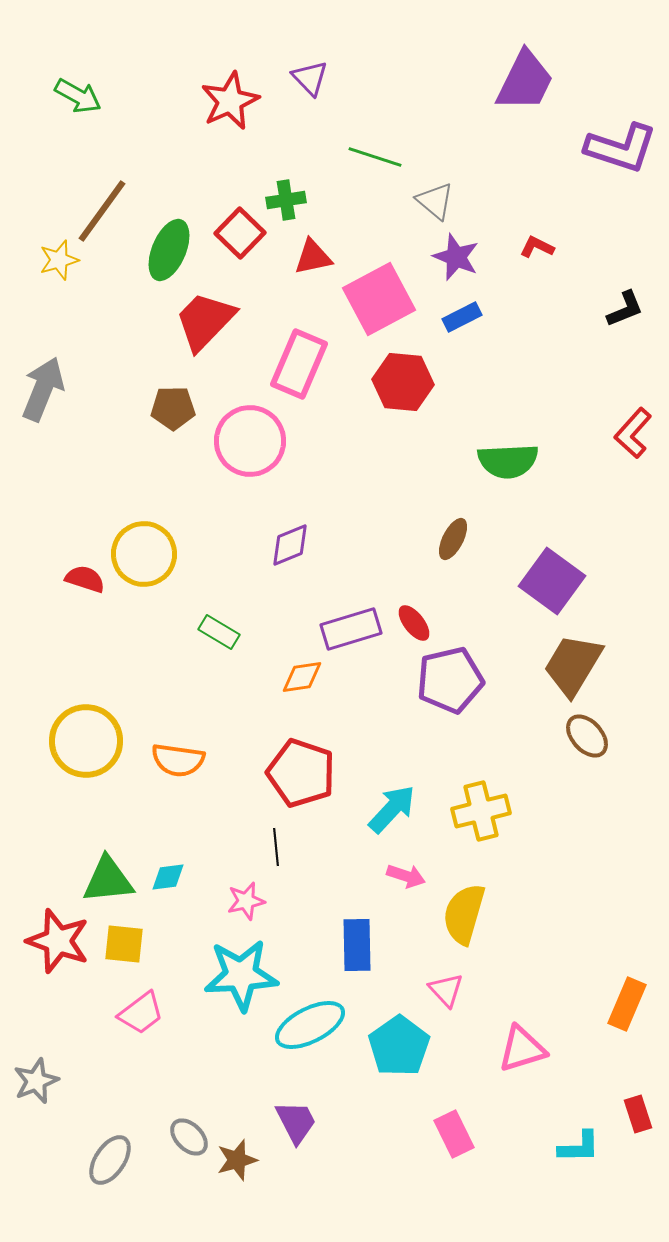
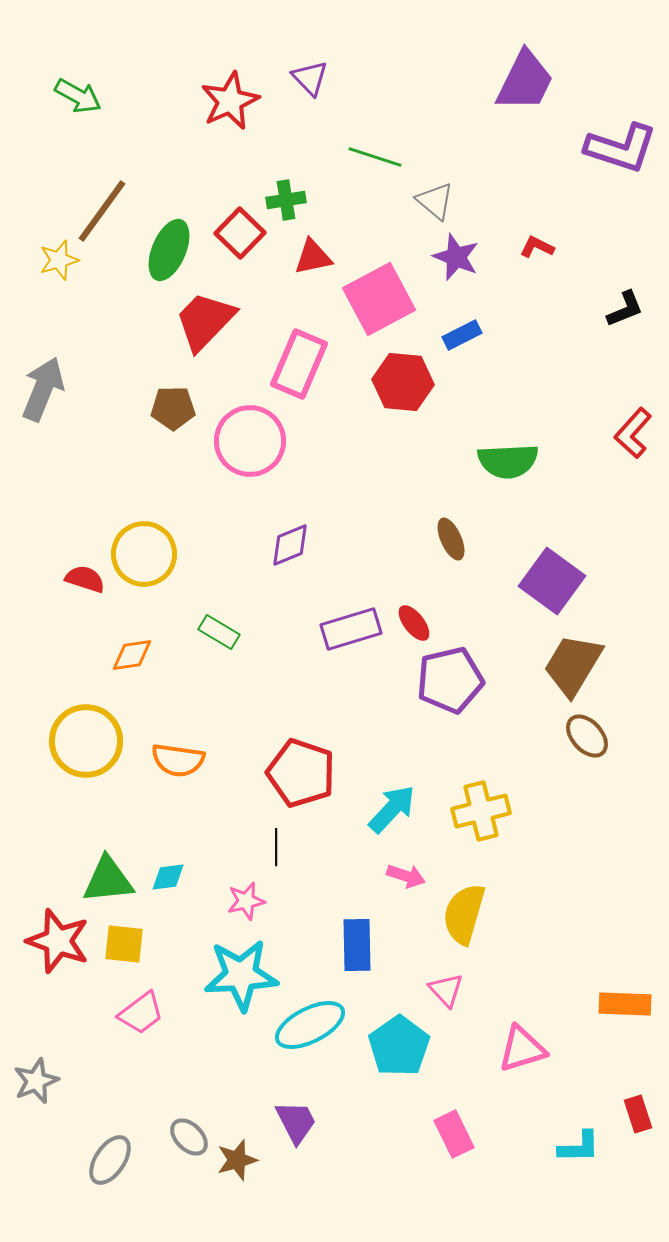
blue rectangle at (462, 317): moved 18 px down
brown ellipse at (453, 539): moved 2 px left; rotated 51 degrees counterclockwise
orange diamond at (302, 677): moved 170 px left, 22 px up
black line at (276, 847): rotated 6 degrees clockwise
orange rectangle at (627, 1004): moved 2 px left; rotated 69 degrees clockwise
